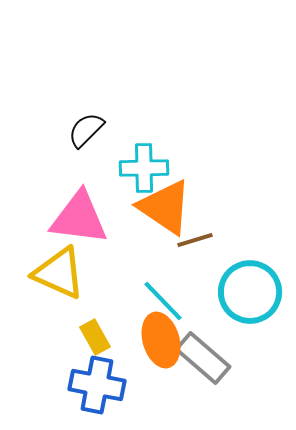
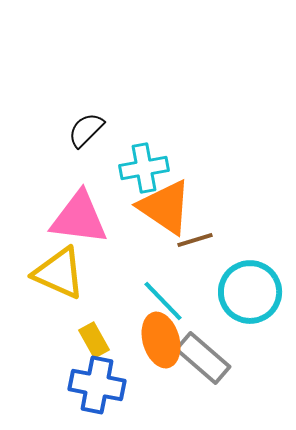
cyan cross: rotated 9 degrees counterclockwise
yellow rectangle: moved 1 px left, 3 px down
